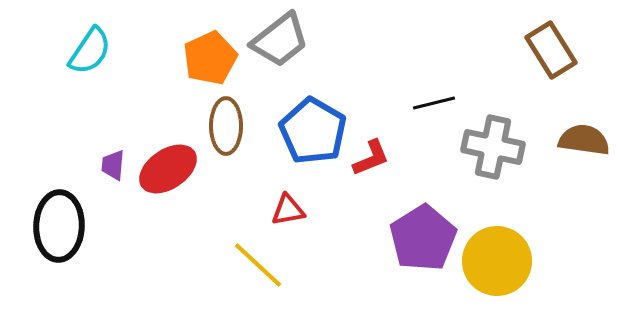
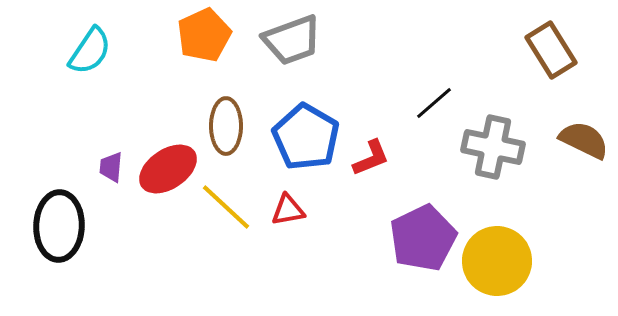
gray trapezoid: moved 12 px right; rotated 18 degrees clockwise
orange pentagon: moved 6 px left, 23 px up
black line: rotated 27 degrees counterclockwise
blue pentagon: moved 7 px left, 6 px down
brown semicircle: rotated 18 degrees clockwise
purple trapezoid: moved 2 px left, 2 px down
purple pentagon: rotated 6 degrees clockwise
yellow line: moved 32 px left, 58 px up
